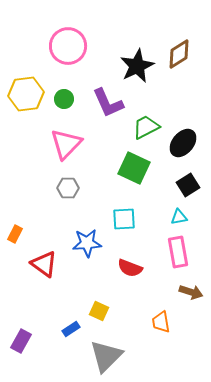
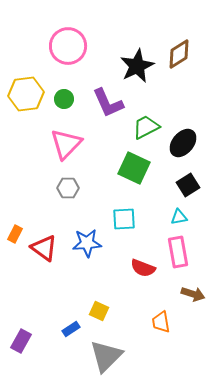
red triangle: moved 16 px up
red semicircle: moved 13 px right
brown arrow: moved 2 px right, 2 px down
